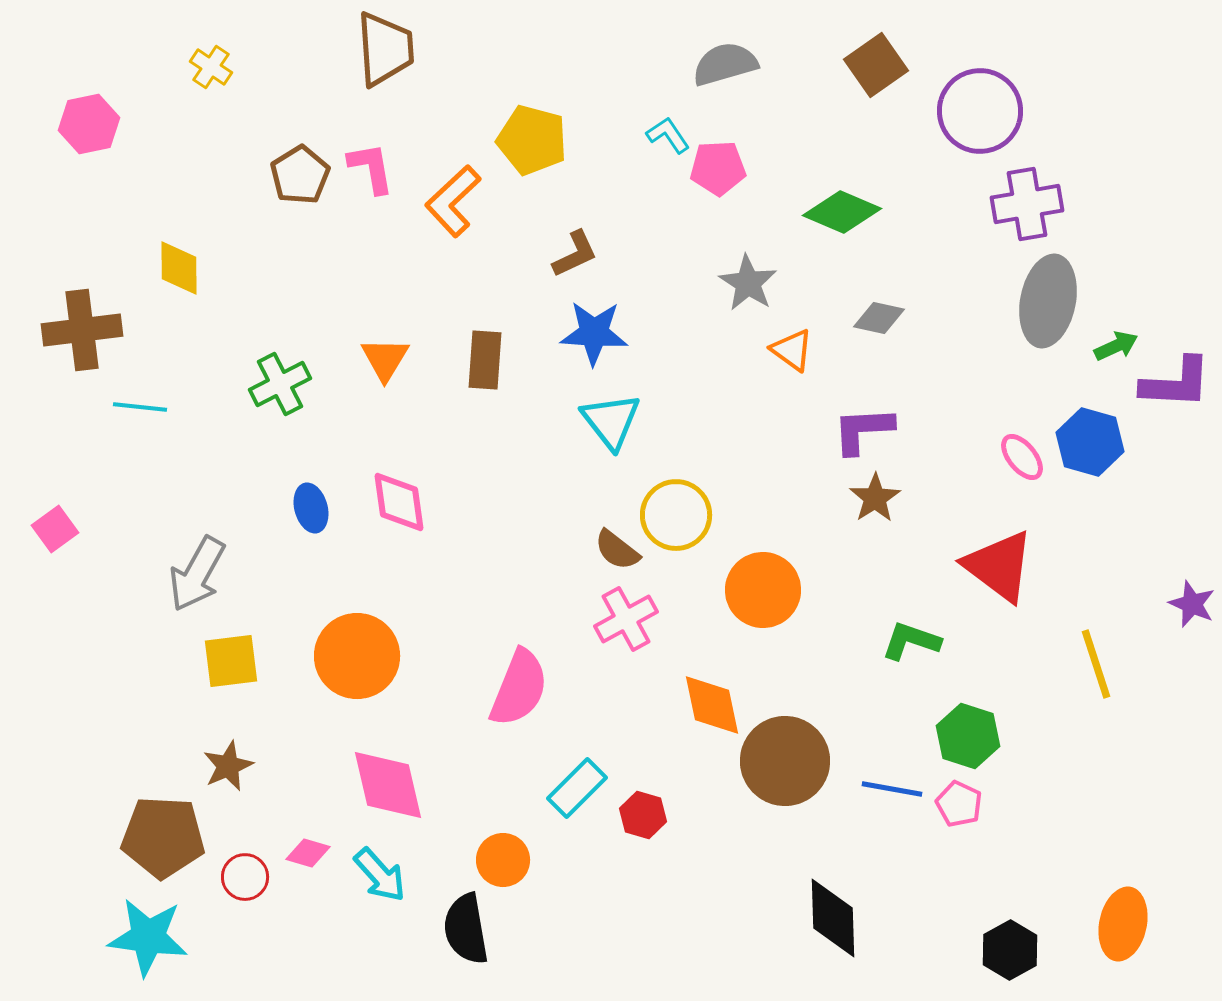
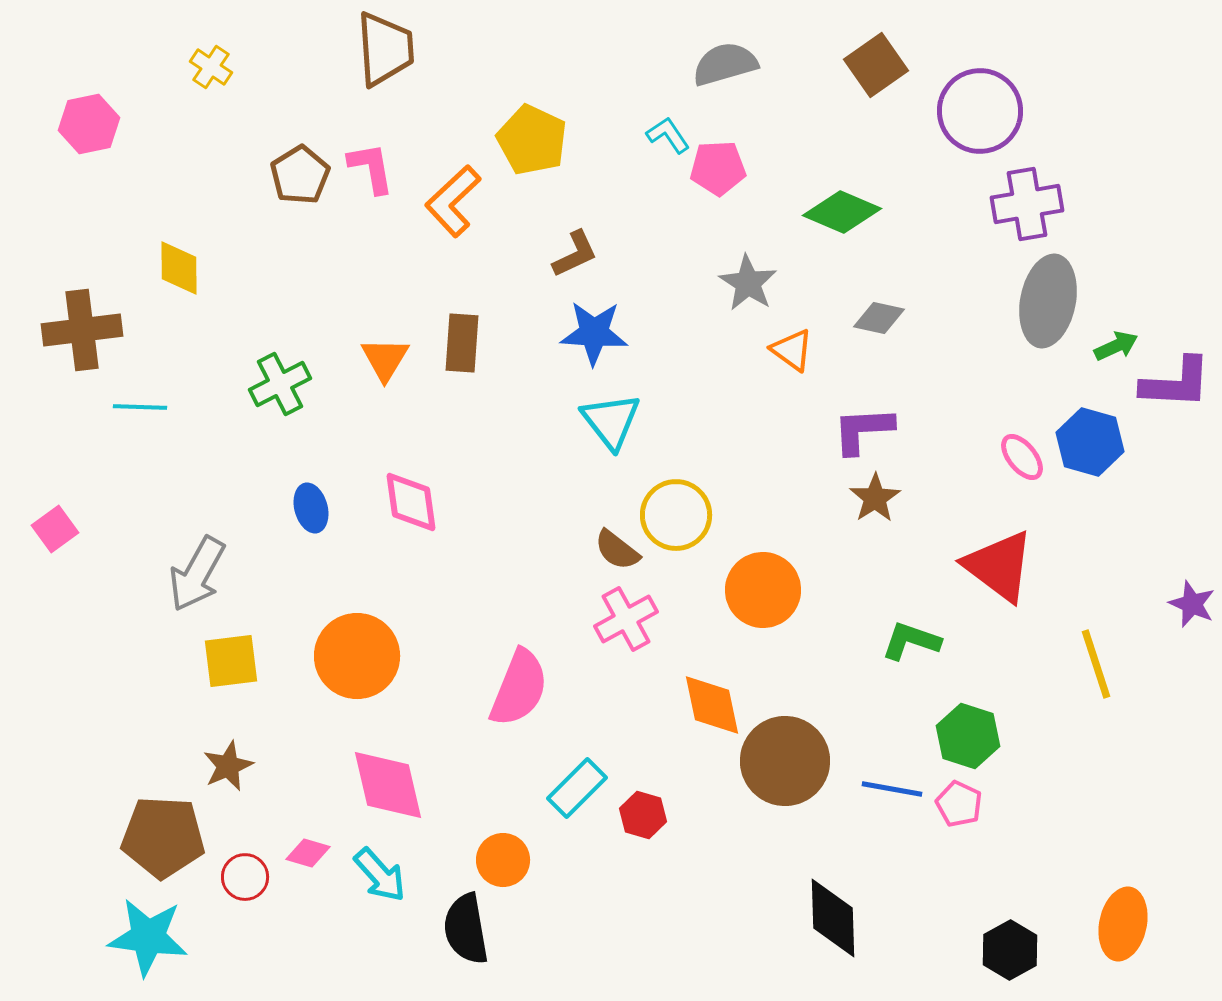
yellow pentagon at (532, 140): rotated 10 degrees clockwise
brown rectangle at (485, 360): moved 23 px left, 17 px up
cyan line at (140, 407): rotated 4 degrees counterclockwise
pink diamond at (399, 502): moved 12 px right
